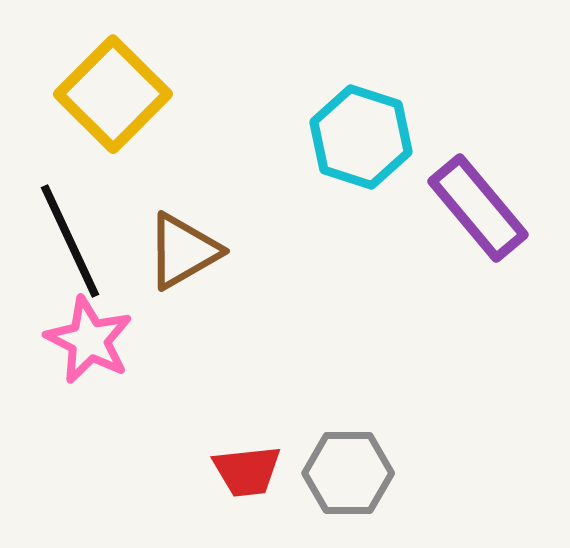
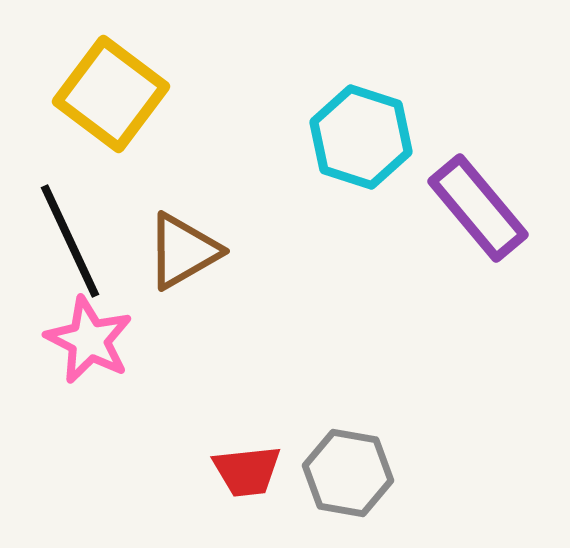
yellow square: moved 2 px left; rotated 8 degrees counterclockwise
gray hexagon: rotated 10 degrees clockwise
